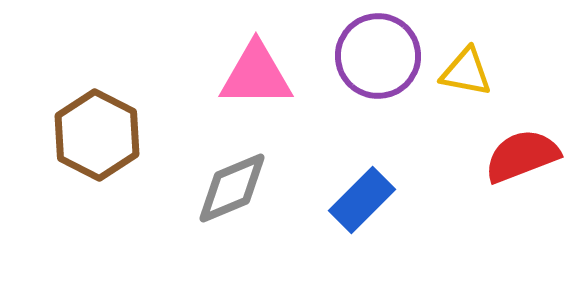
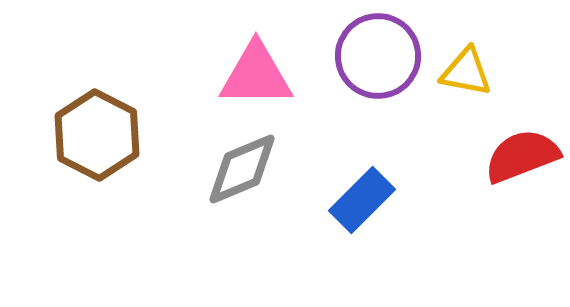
gray diamond: moved 10 px right, 19 px up
